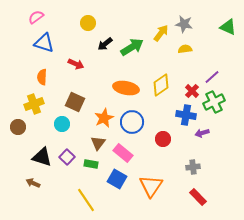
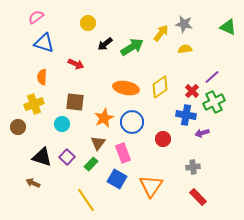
yellow diamond: moved 1 px left, 2 px down
brown square: rotated 18 degrees counterclockwise
pink rectangle: rotated 30 degrees clockwise
green rectangle: rotated 56 degrees counterclockwise
